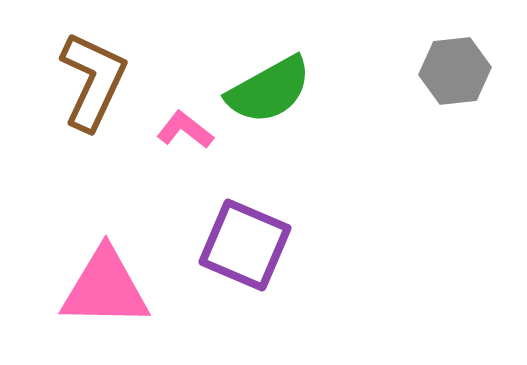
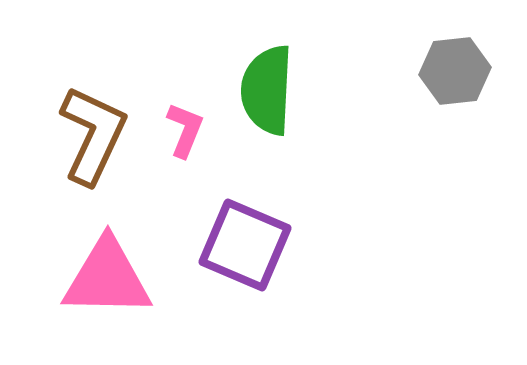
brown L-shape: moved 54 px down
green semicircle: moved 2 px left; rotated 122 degrees clockwise
pink L-shape: rotated 74 degrees clockwise
pink triangle: moved 2 px right, 10 px up
